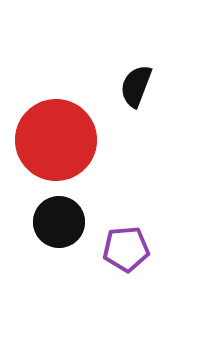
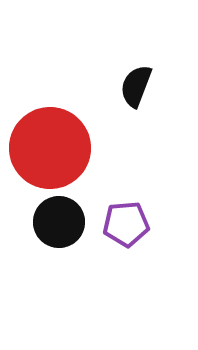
red circle: moved 6 px left, 8 px down
purple pentagon: moved 25 px up
